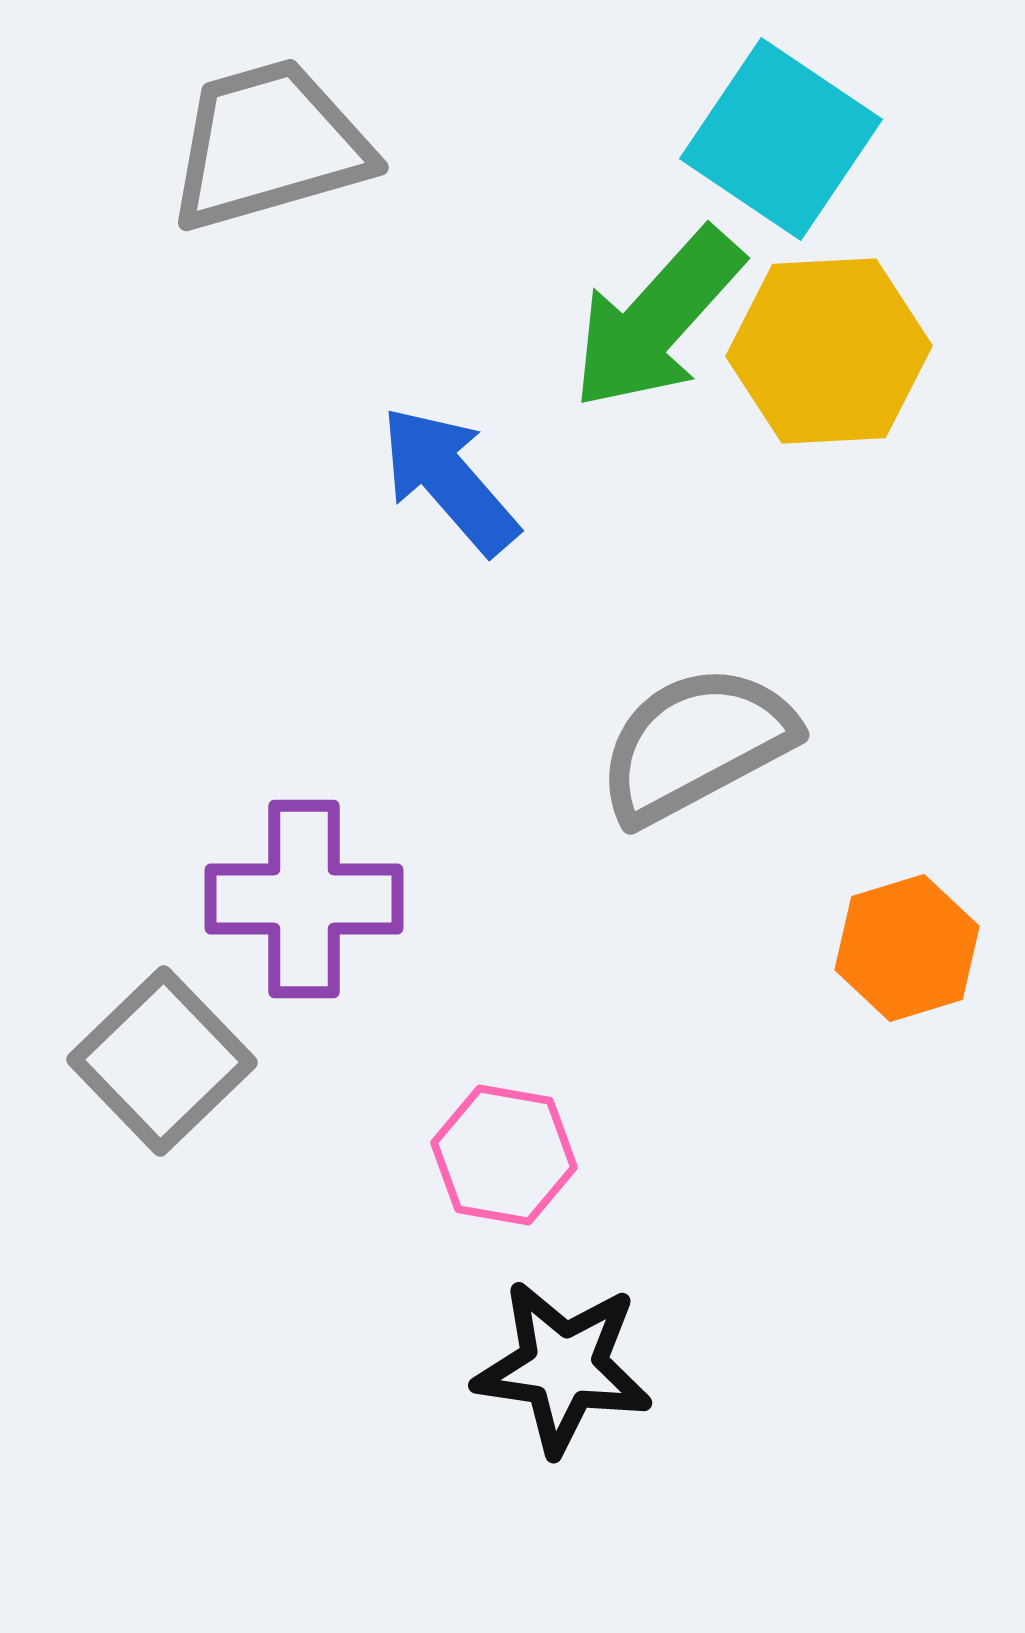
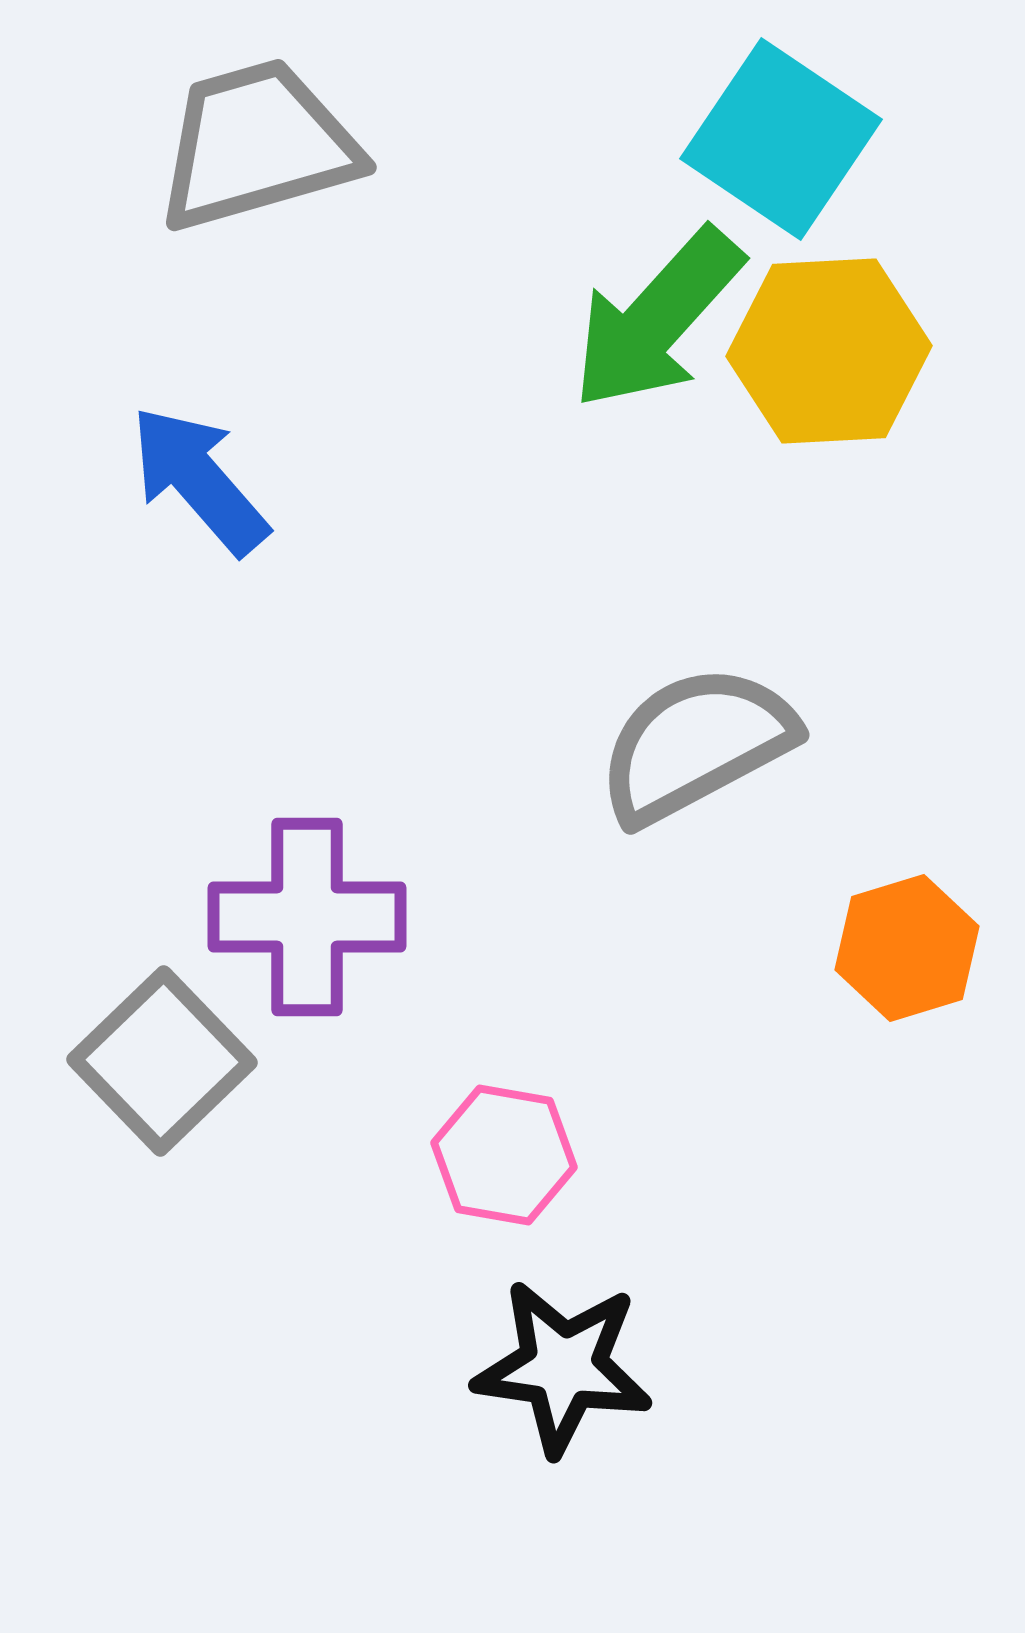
gray trapezoid: moved 12 px left
blue arrow: moved 250 px left
purple cross: moved 3 px right, 18 px down
